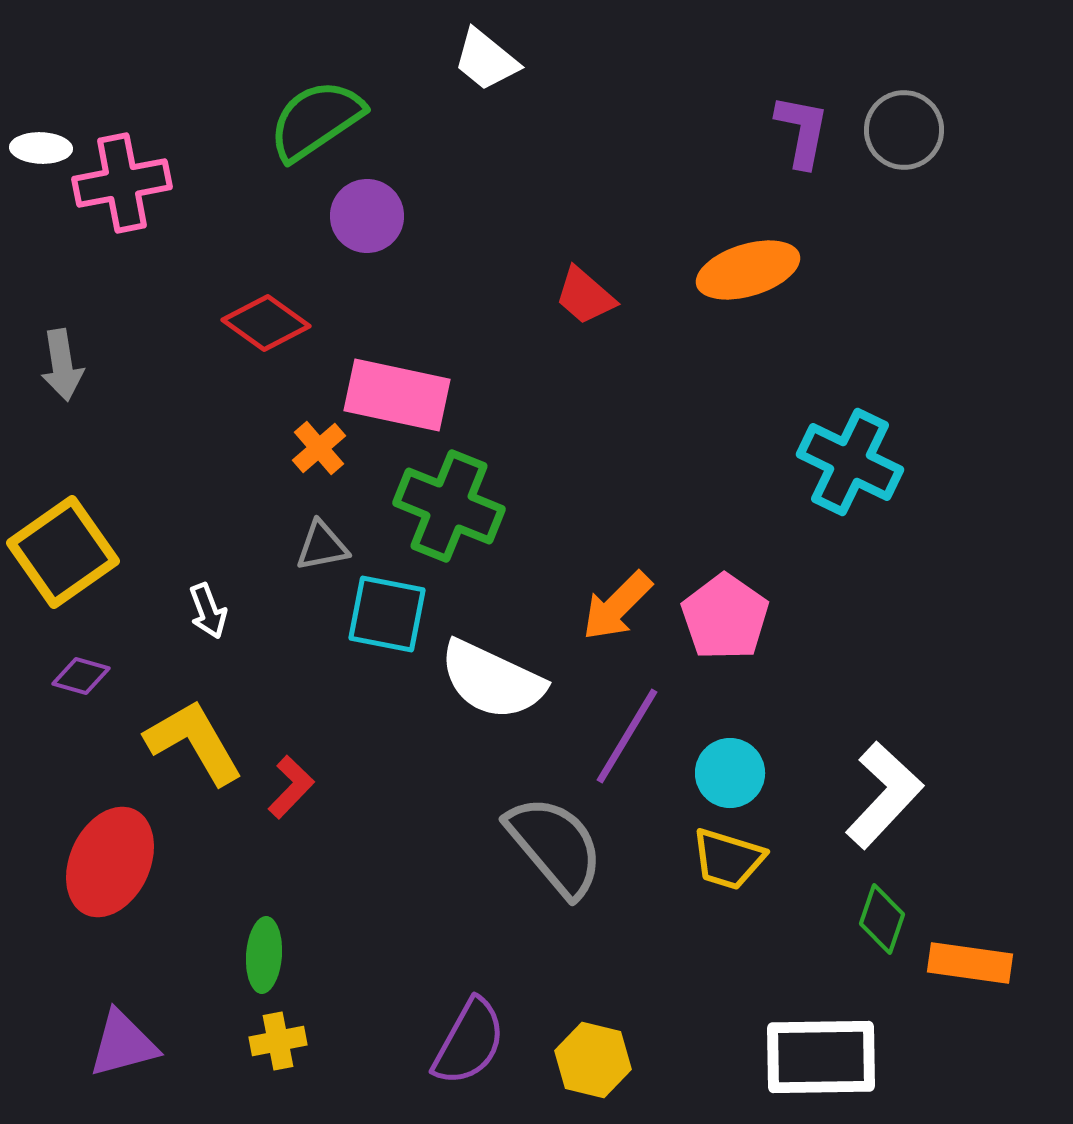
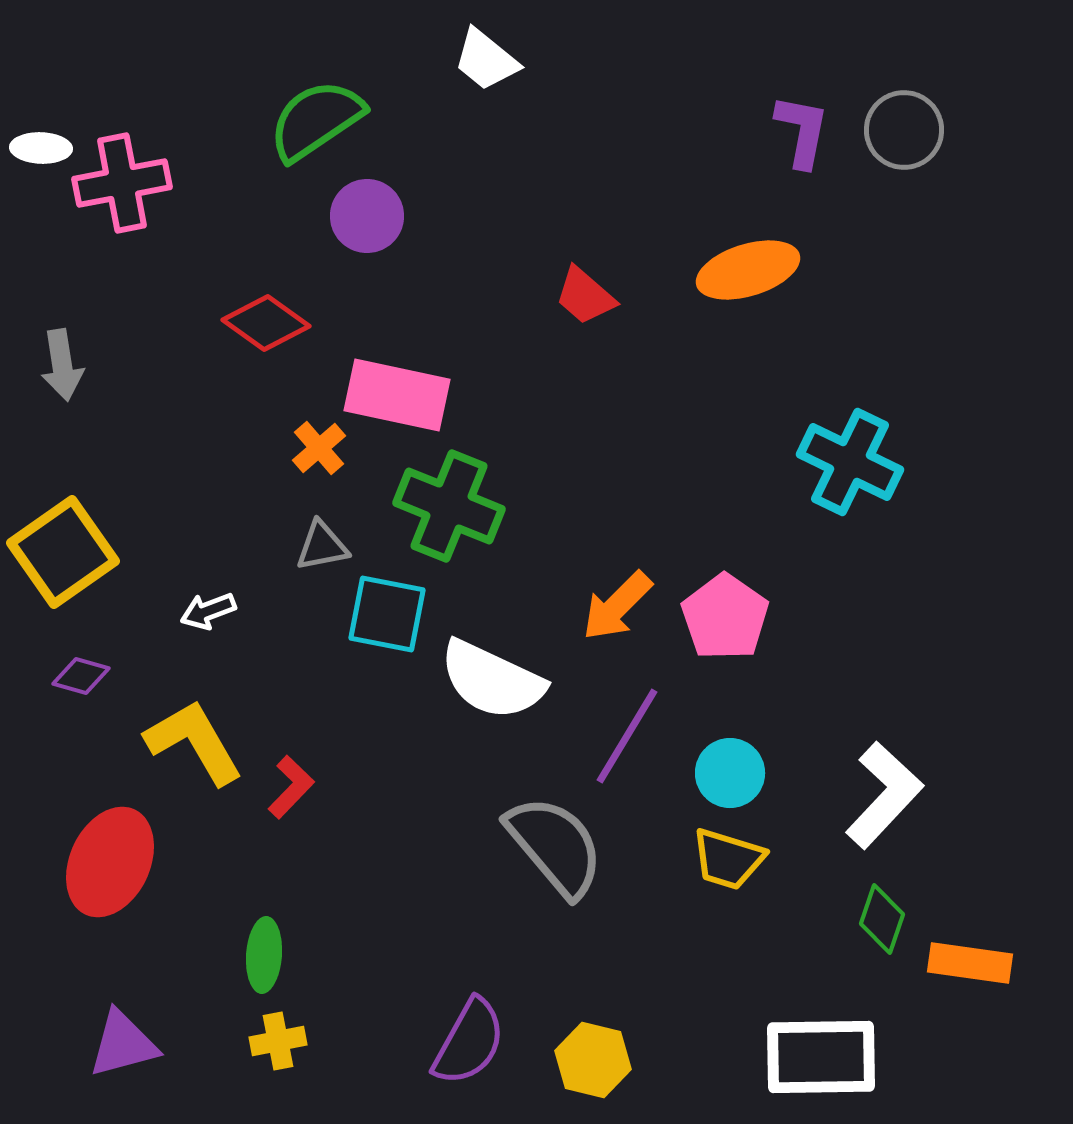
white arrow: rotated 90 degrees clockwise
